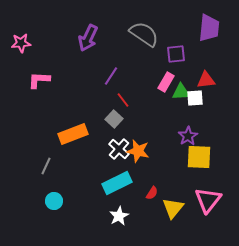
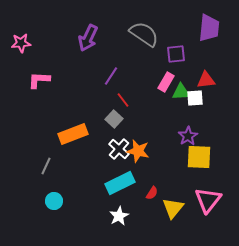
cyan rectangle: moved 3 px right
